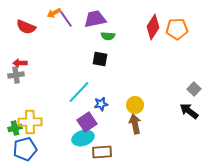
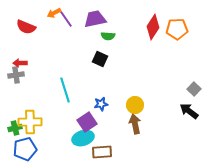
black square: rotated 14 degrees clockwise
cyan line: moved 14 px left, 2 px up; rotated 60 degrees counterclockwise
